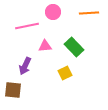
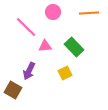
pink line: moved 1 px left, 1 px down; rotated 55 degrees clockwise
purple arrow: moved 4 px right, 5 px down
brown square: rotated 24 degrees clockwise
